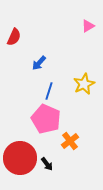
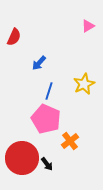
red circle: moved 2 px right
